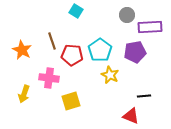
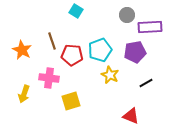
cyan pentagon: rotated 15 degrees clockwise
black line: moved 2 px right, 13 px up; rotated 24 degrees counterclockwise
